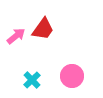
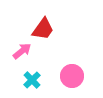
pink arrow: moved 6 px right, 15 px down
